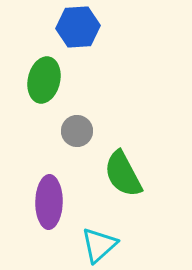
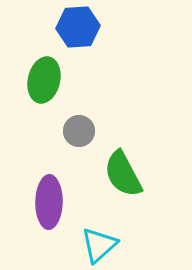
gray circle: moved 2 px right
